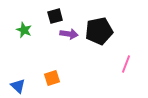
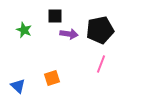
black square: rotated 14 degrees clockwise
black pentagon: moved 1 px right, 1 px up
pink line: moved 25 px left
